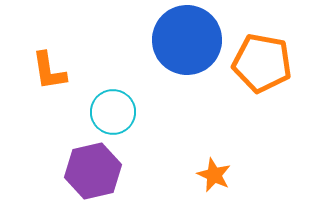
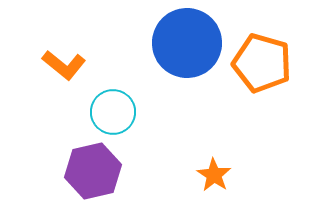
blue circle: moved 3 px down
orange pentagon: rotated 6 degrees clockwise
orange L-shape: moved 15 px right, 6 px up; rotated 42 degrees counterclockwise
orange star: rotated 8 degrees clockwise
